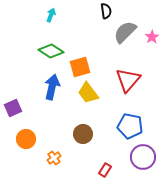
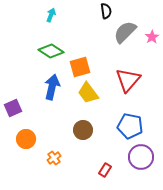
brown circle: moved 4 px up
purple circle: moved 2 px left
